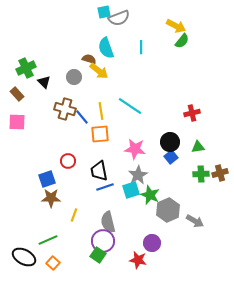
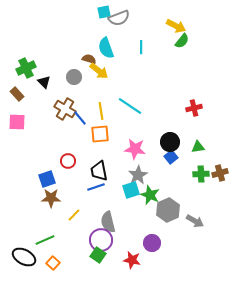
brown cross at (65, 109): rotated 15 degrees clockwise
red cross at (192, 113): moved 2 px right, 5 px up
blue line at (82, 117): moved 2 px left, 1 px down
blue line at (105, 187): moved 9 px left
yellow line at (74, 215): rotated 24 degrees clockwise
green line at (48, 240): moved 3 px left
purple circle at (103, 241): moved 2 px left, 1 px up
red star at (138, 260): moved 6 px left
